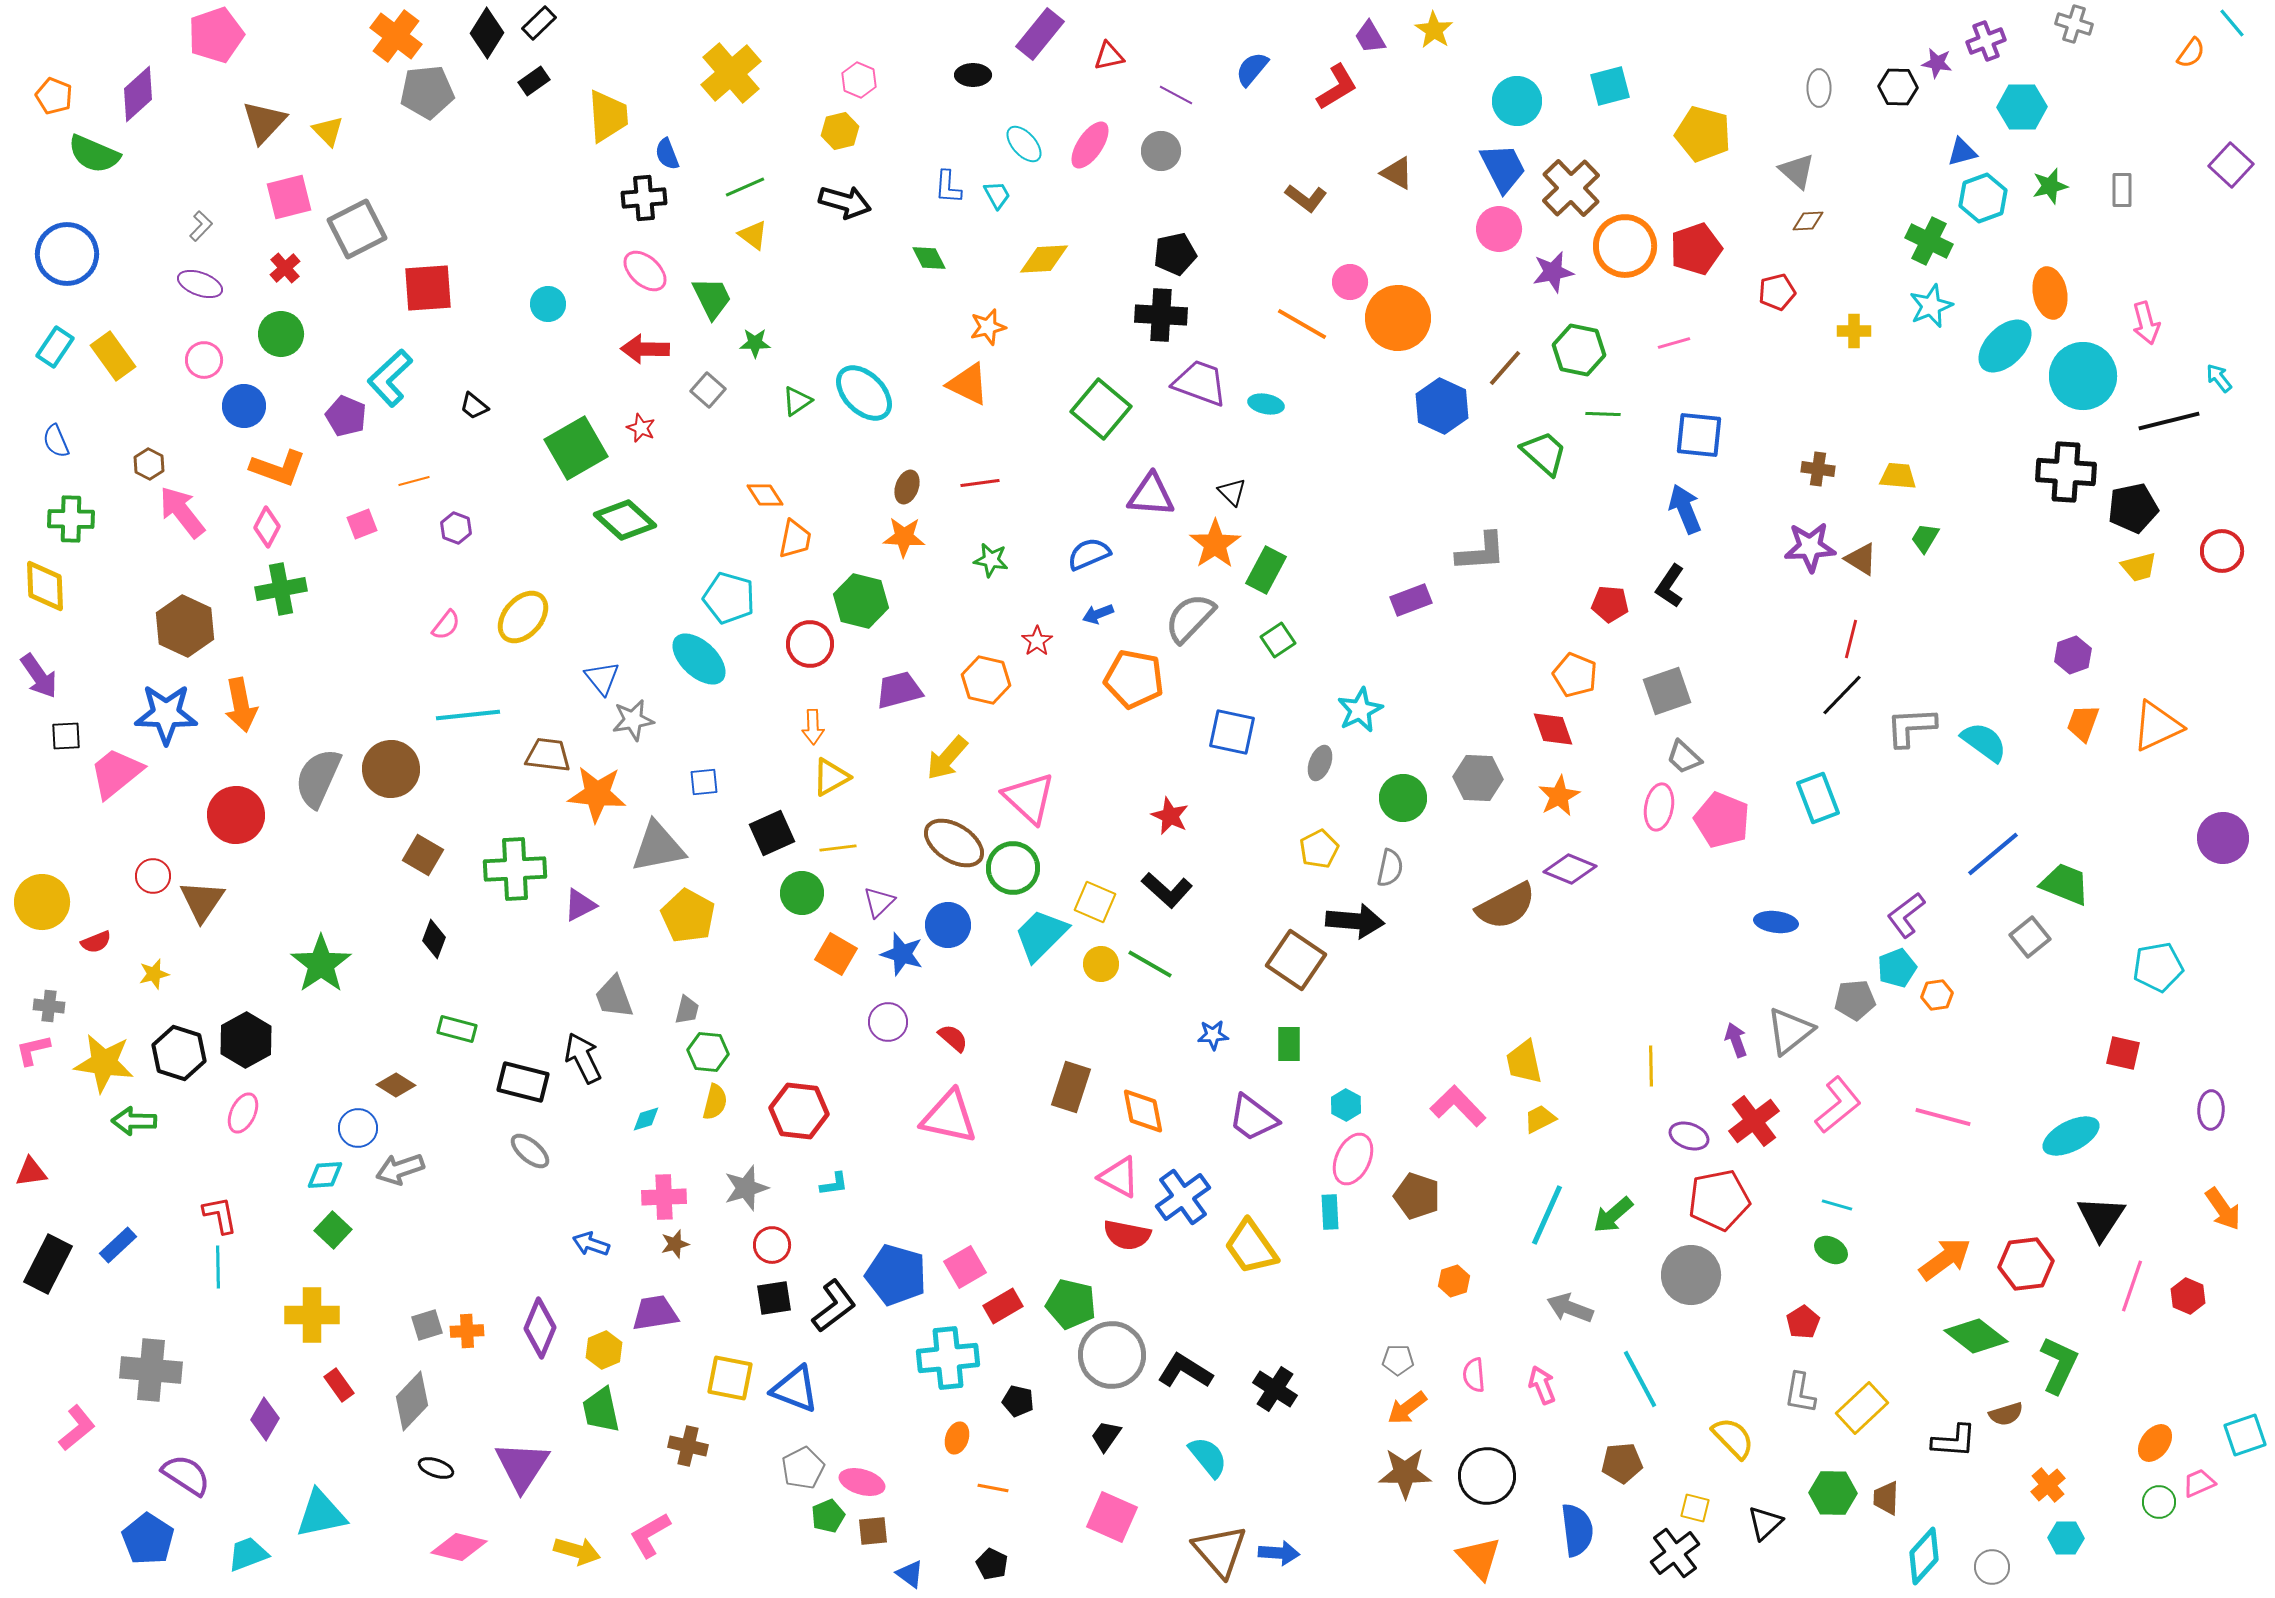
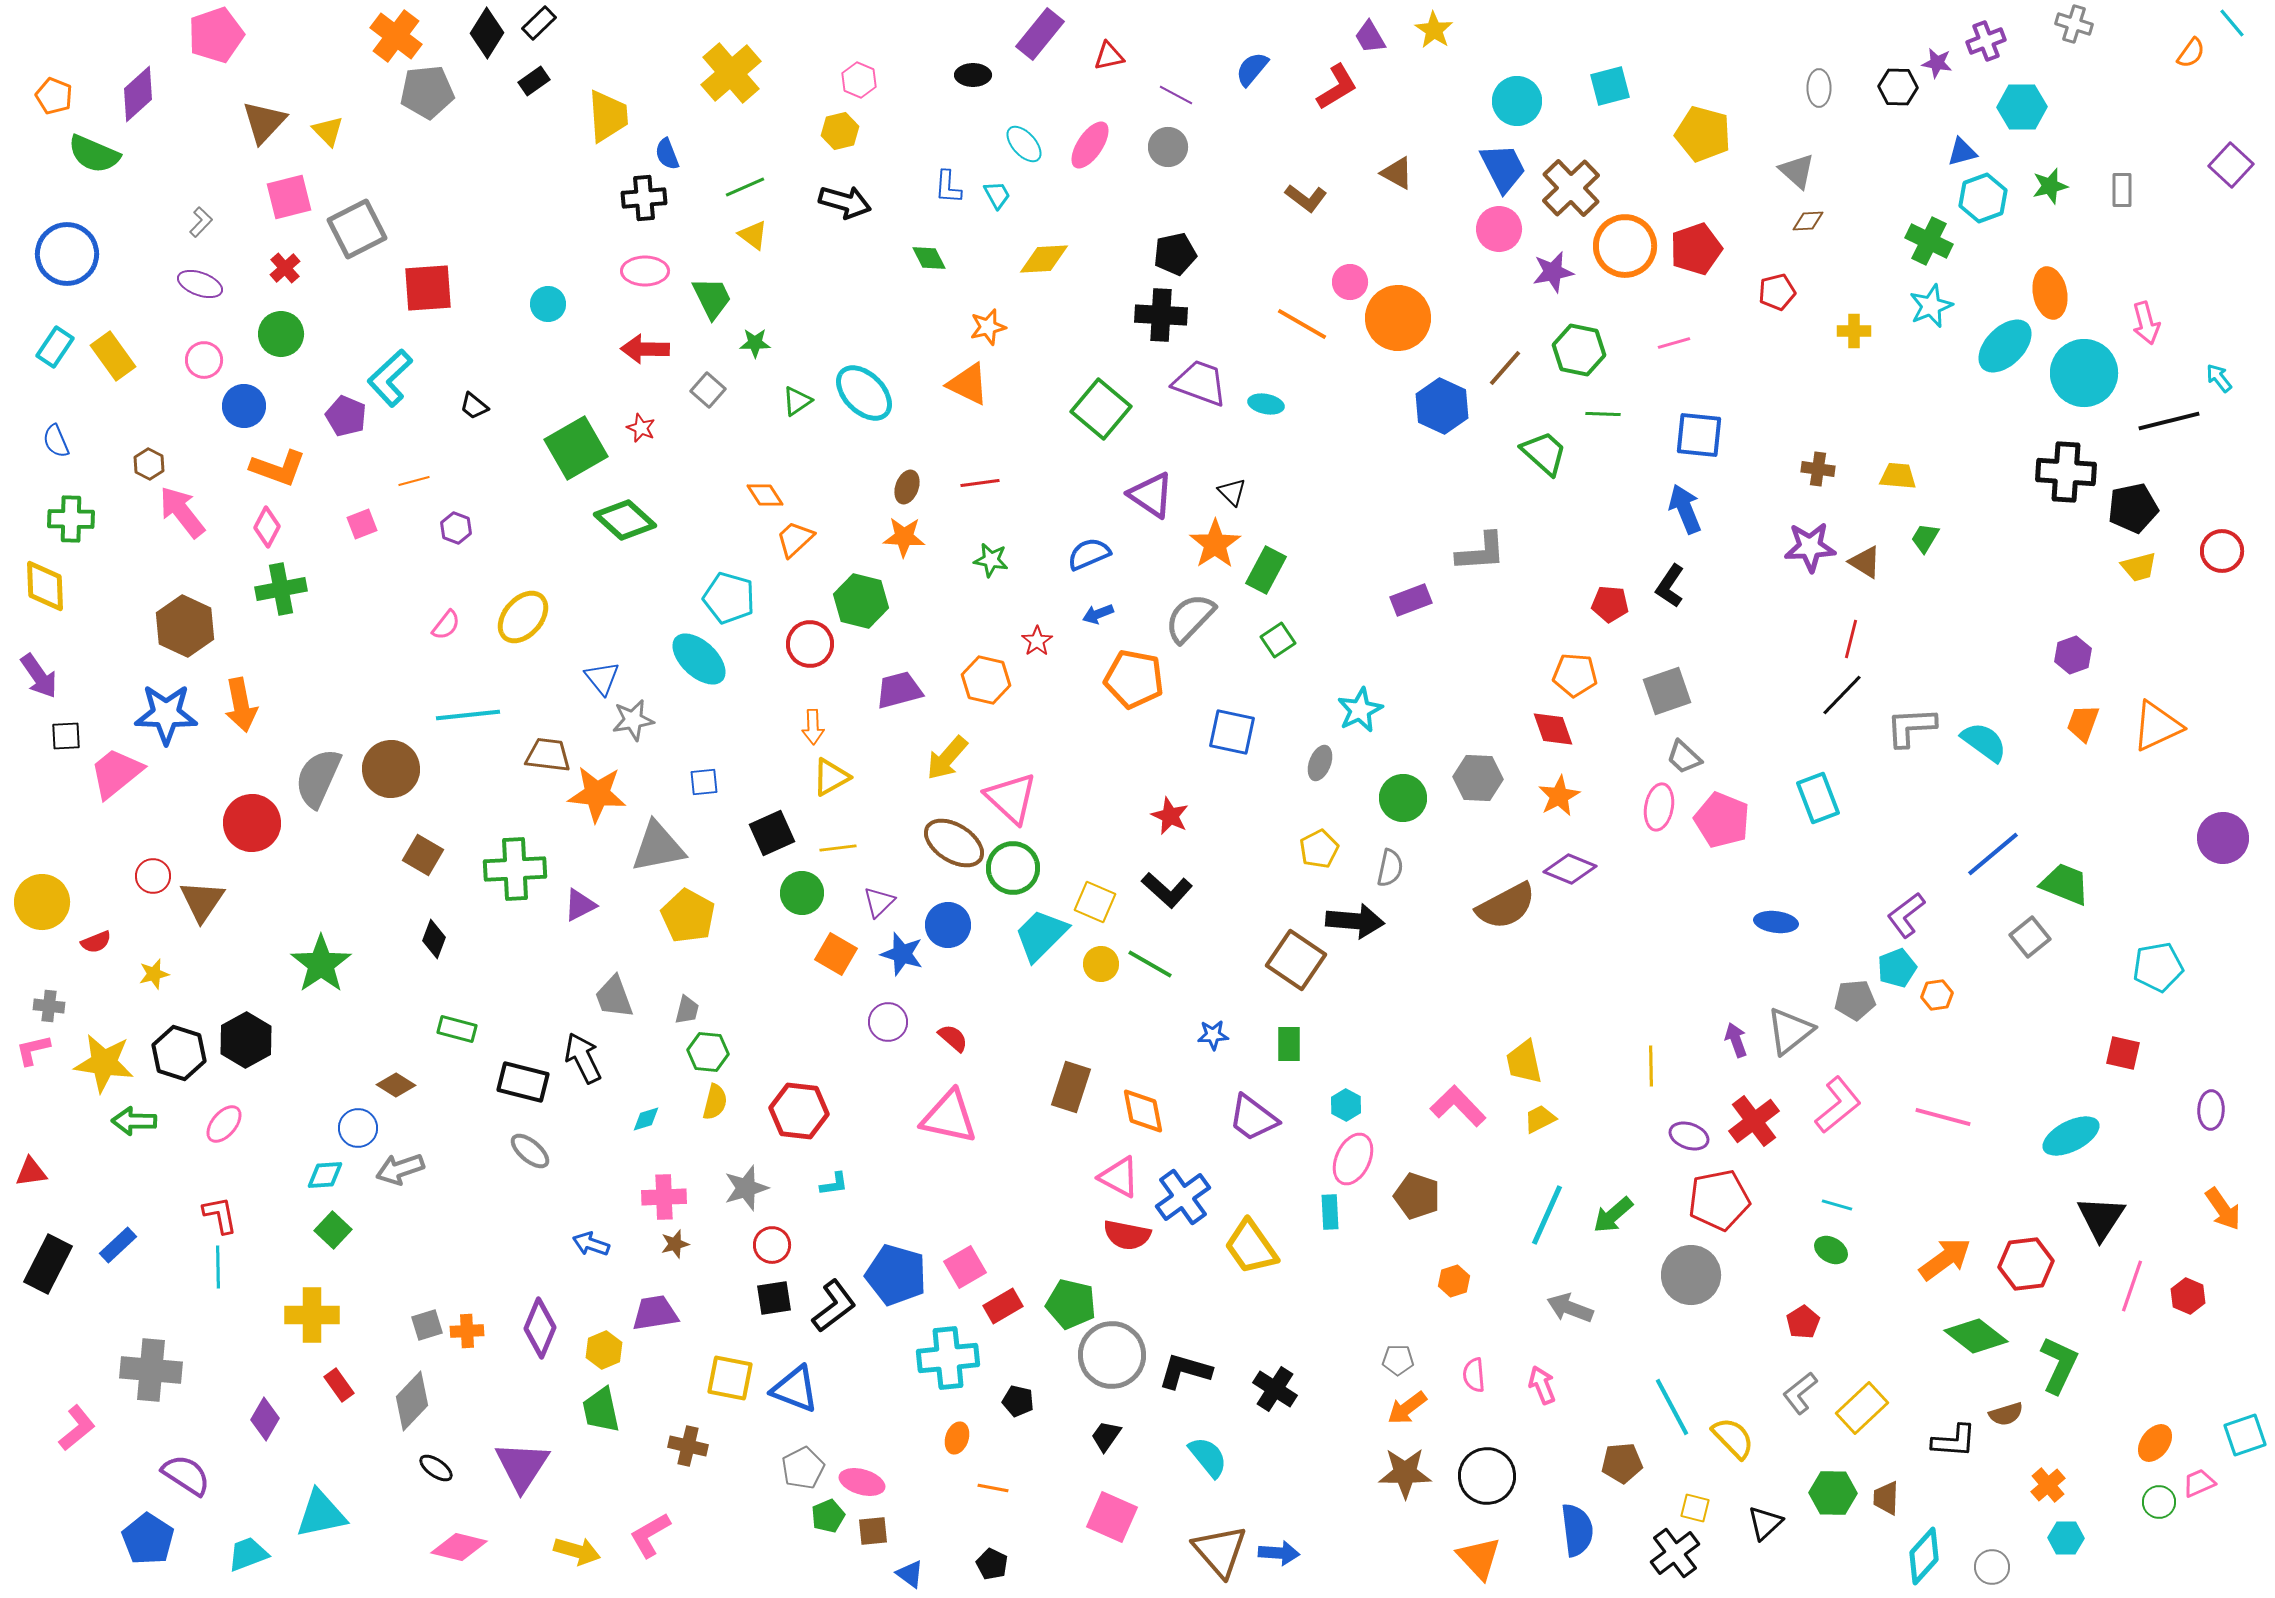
gray circle at (1161, 151): moved 7 px right, 4 px up
gray L-shape at (201, 226): moved 4 px up
pink ellipse at (645, 271): rotated 42 degrees counterclockwise
cyan circle at (2083, 376): moved 1 px right, 3 px up
purple triangle at (1151, 495): rotated 30 degrees clockwise
orange trapezoid at (795, 539): rotated 144 degrees counterclockwise
brown triangle at (1861, 559): moved 4 px right, 3 px down
orange pentagon at (1575, 675): rotated 18 degrees counterclockwise
pink triangle at (1029, 798): moved 18 px left
red circle at (236, 815): moved 16 px right, 8 px down
pink ellipse at (243, 1113): moved 19 px left, 11 px down; rotated 15 degrees clockwise
black L-shape at (1185, 1371): rotated 16 degrees counterclockwise
cyan line at (1640, 1379): moved 32 px right, 28 px down
gray L-shape at (1800, 1393): rotated 42 degrees clockwise
black ellipse at (436, 1468): rotated 16 degrees clockwise
